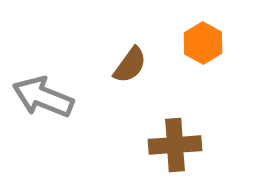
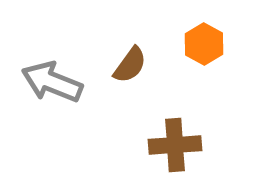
orange hexagon: moved 1 px right, 1 px down
gray arrow: moved 9 px right, 15 px up
